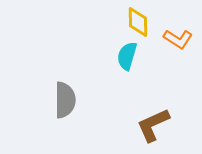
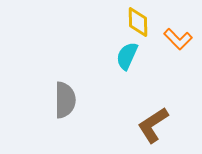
orange L-shape: rotated 12 degrees clockwise
cyan semicircle: rotated 8 degrees clockwise
brown L-shape: rotated 9 degrees counterclockwise
